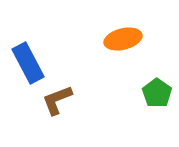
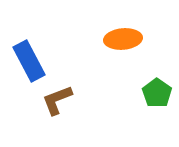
orange ellipse: rotated 9 degrees clockwise
blue rectangle: moved 1 px right, 2 px up
